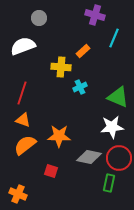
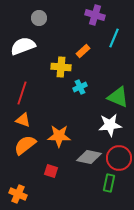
white star: moved 2 px left, 2 px up
